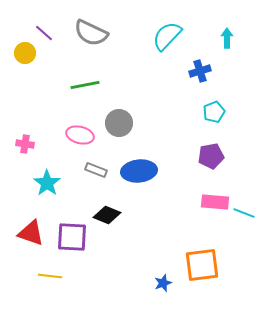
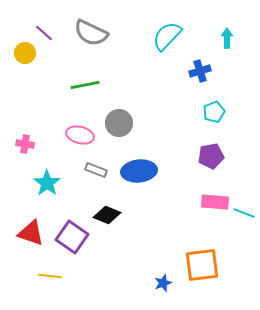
purple square: rotated 32 degrees clockwise
